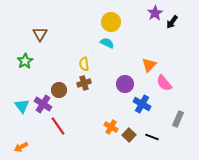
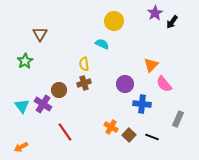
yellow circle: moved 3 px right, 1 px up
cyan semicircle: moved 5 px left, 1 px down
orange triangle: moved 2 px right
pink semicircle: moved 1 px down
blue cross: rotated 24 degrees counterclockwise
red line: moved 7 px right, 6 px down
